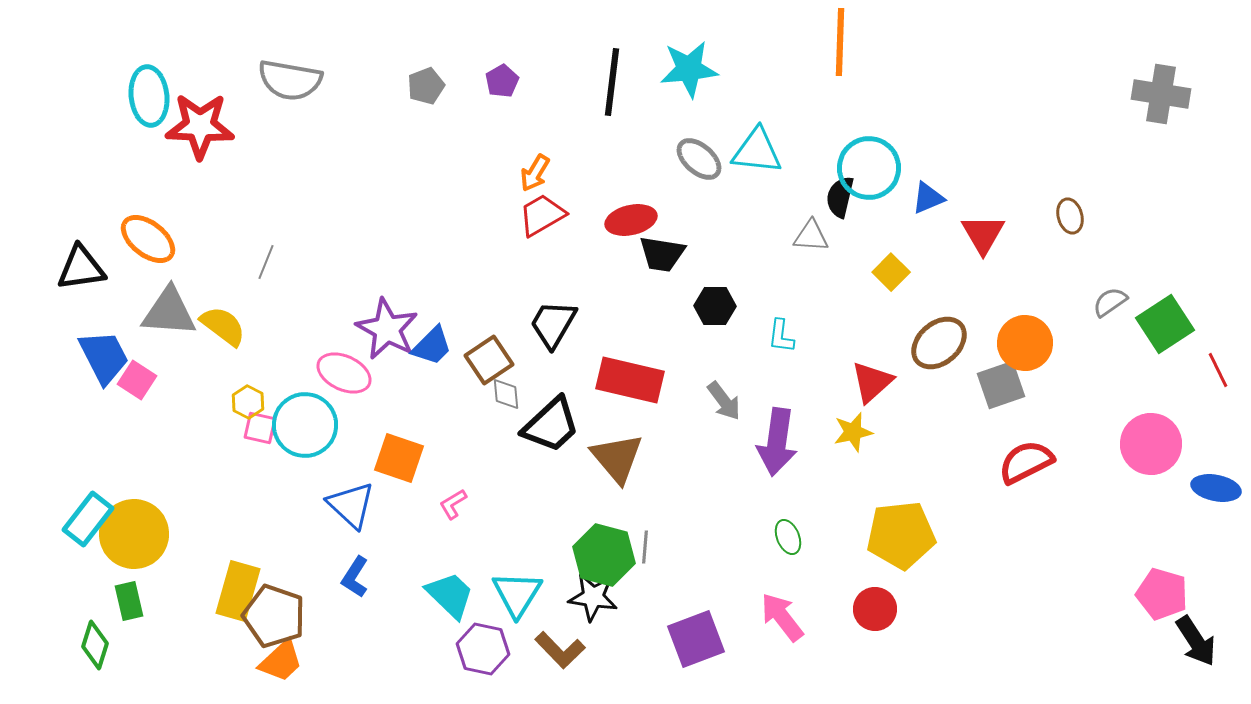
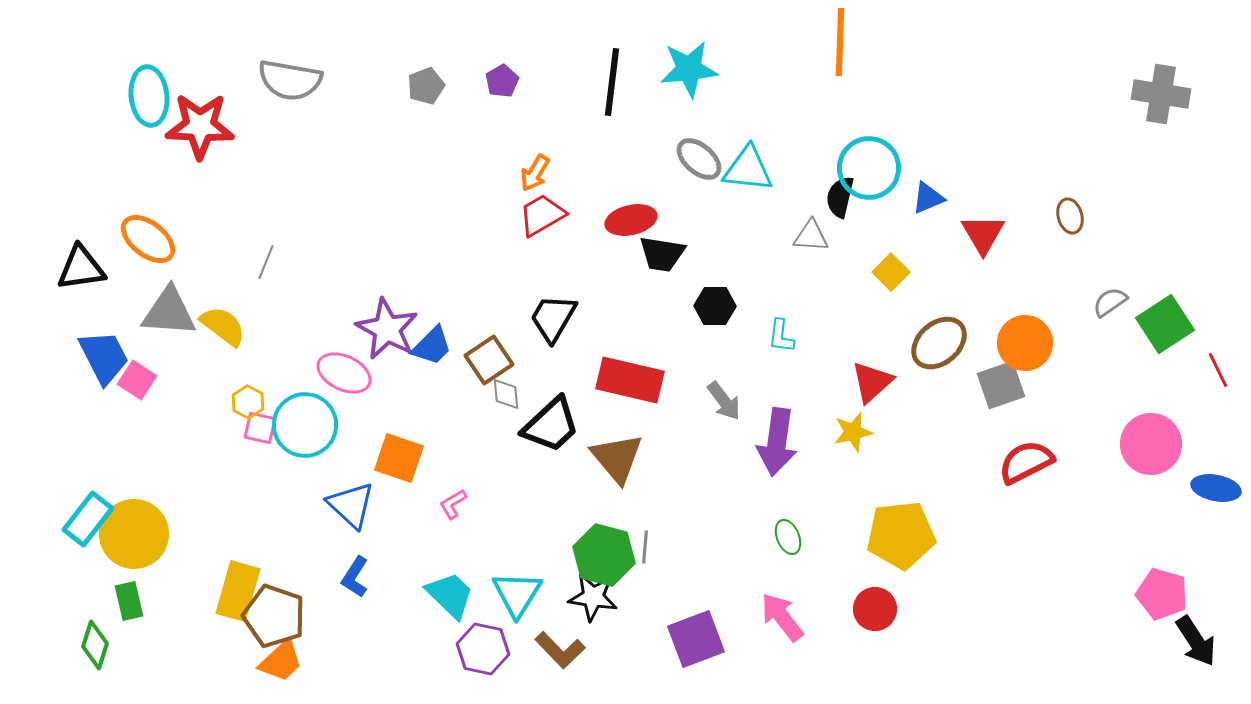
cyan triangle at (757, 151): moved 9 px left, 18 px down
black trapezoid at (553, 324): moved 6 px up
